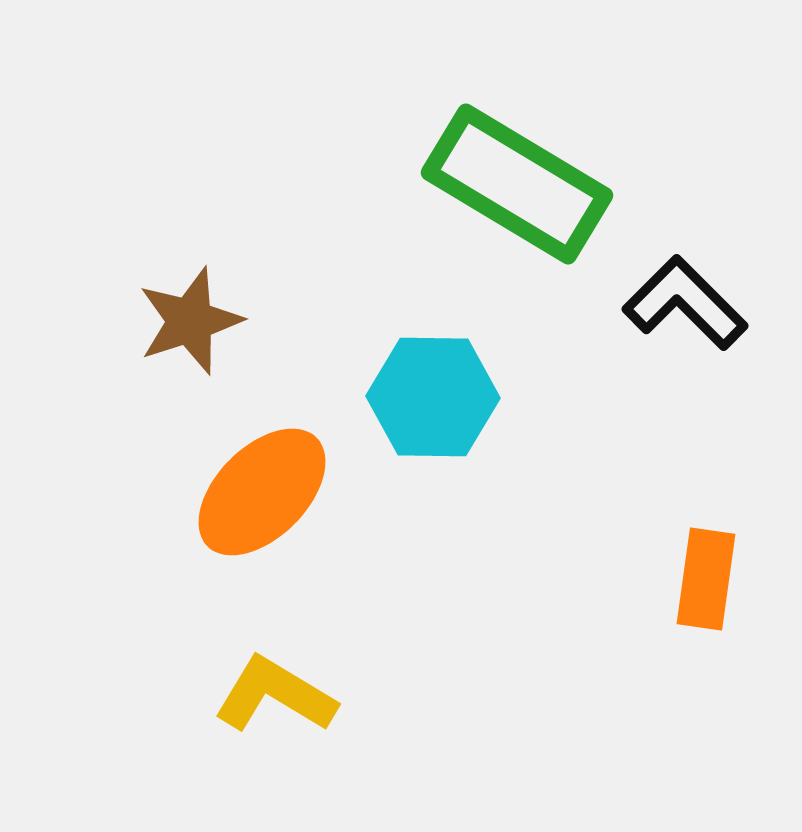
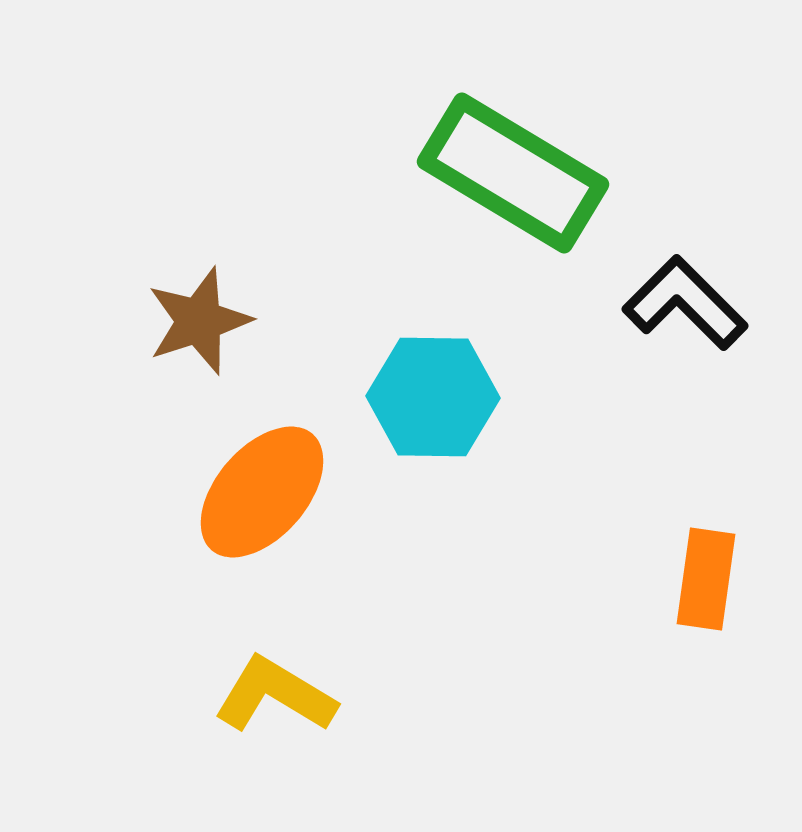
green rectangle: moved 4 px left, 11 px up
brown star: moved 9 px right
orange ellipse: rotated 4 degrees counterclockwise
